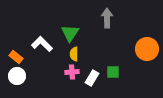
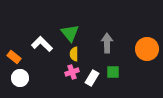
gray arrow: moved 25 px down
green triangle: rotated 12 degrees counterclockwise
orange rectangle: moved 2 px left
pink cross: rotated 16 degrees counterclockwise
white circle: moved 3 px right, 2 px down
